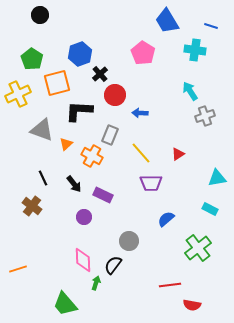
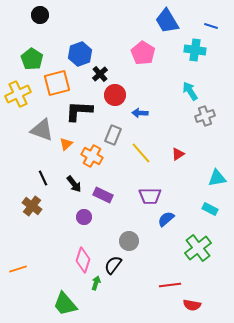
gray rectangle: moved 3 px right
purple trapezoid: moved 1 px left, 13 px down
pink diamond: rotated 20 degrees clockwise
